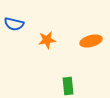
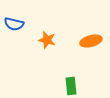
orange star: rotated 24 degrees clockwise
green rectangle: moved 3 px right
